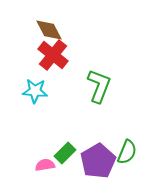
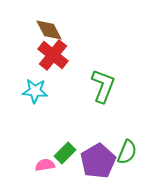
green L-shape: moved 4 px right
